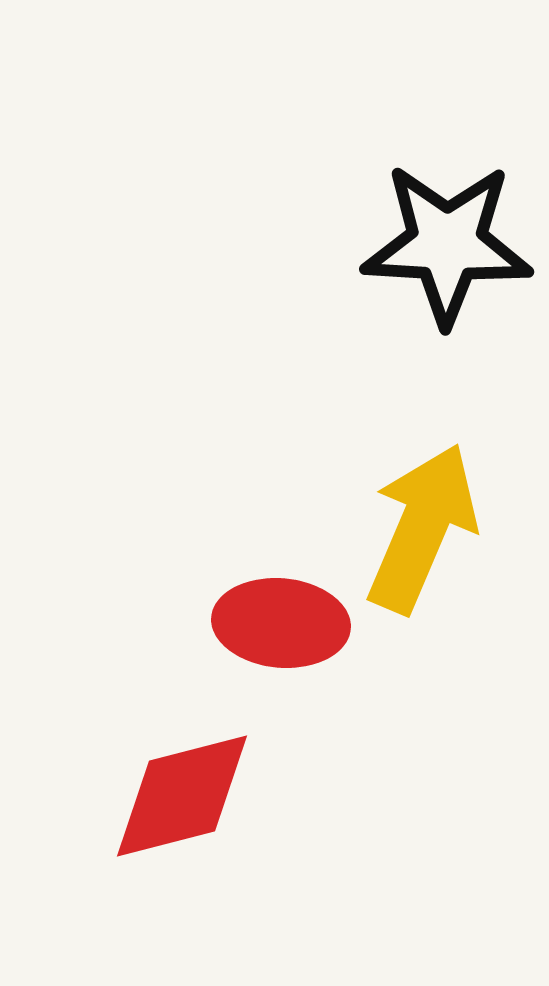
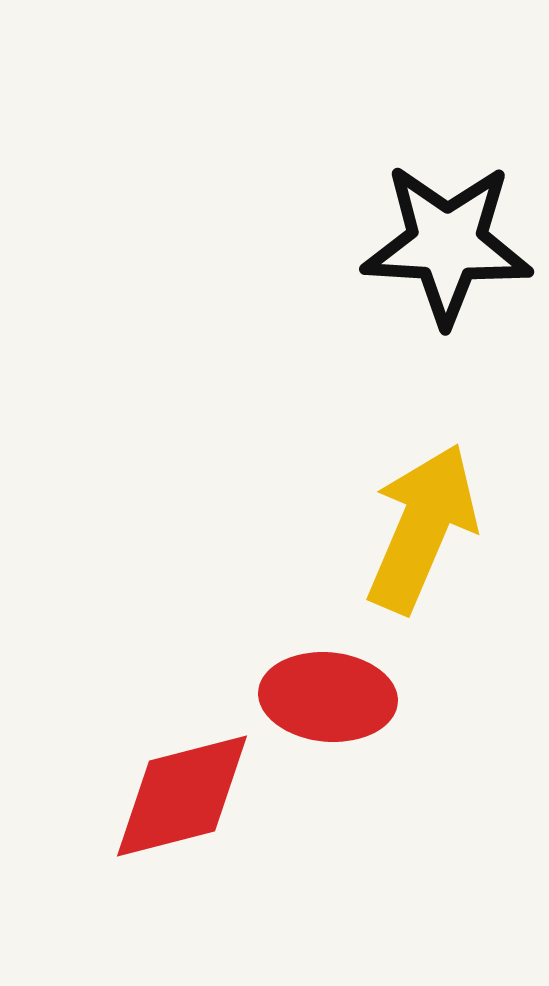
red ellipse: moved 47 px right, 74 px down
